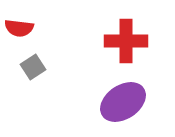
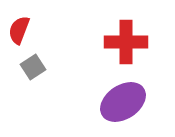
red semicircle: moved 2 px down; rotated 104 degrees clockwise
red cross: moved 1 px down
